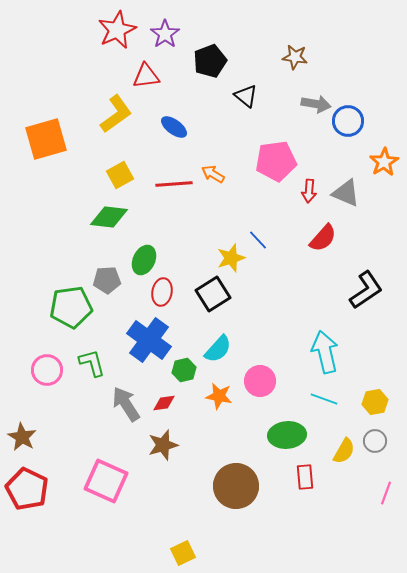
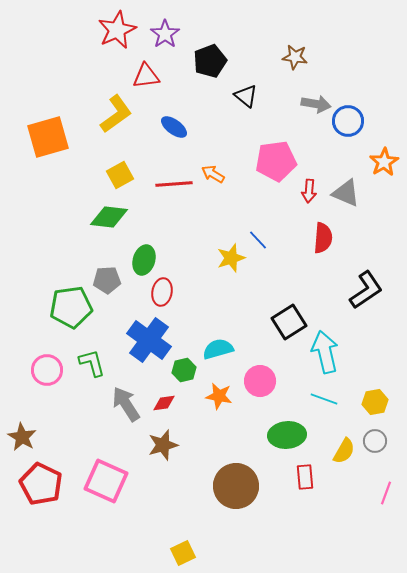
orange square at (46, 139): moved 2 px right, 2 px up
red semicircle at (323, 238): rotated 36 degrees counterclockwise
green ellipse at (144, 260): rotated 8 degrees counterclockwise
black square at (213, 294): moved 76 px right, 28 px down
cyan semicircle at (218, 349): rotated 148 degrees counterclockwise
red pentagon at (27, 489): moved 14 px right, 5 px up
